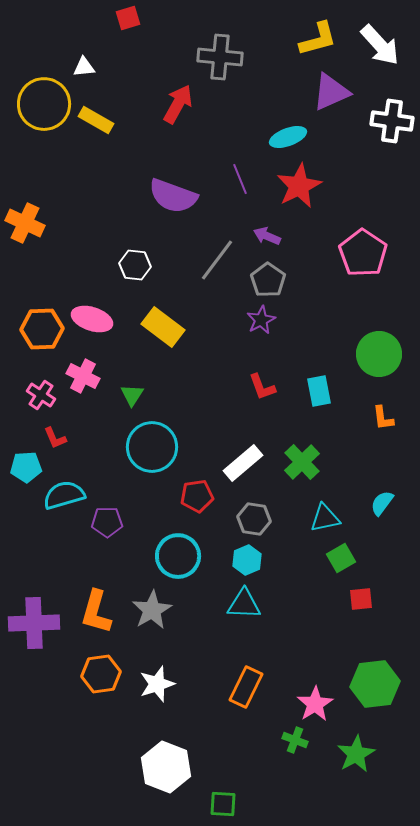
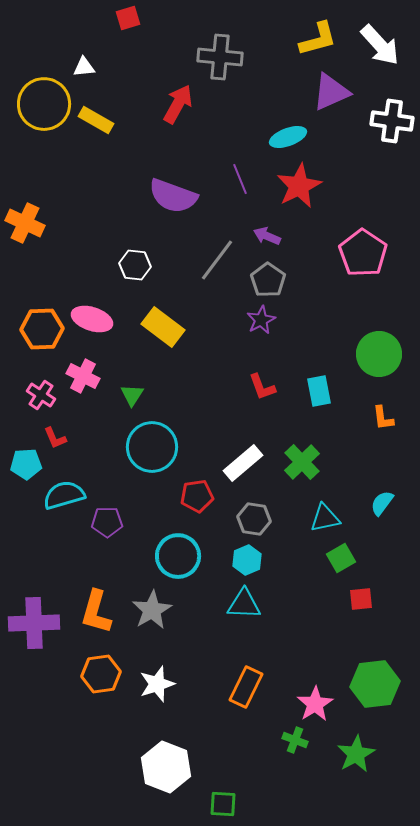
cyan pentagon at (26, 467): moved 3 px up
